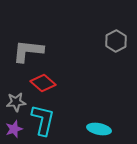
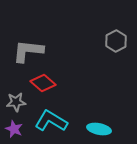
cyan L-shape: moved 8 px right, 1 px down; rotated 72 degrees counterclockwise
purple star: rotated 30 degrees counterclockwise
